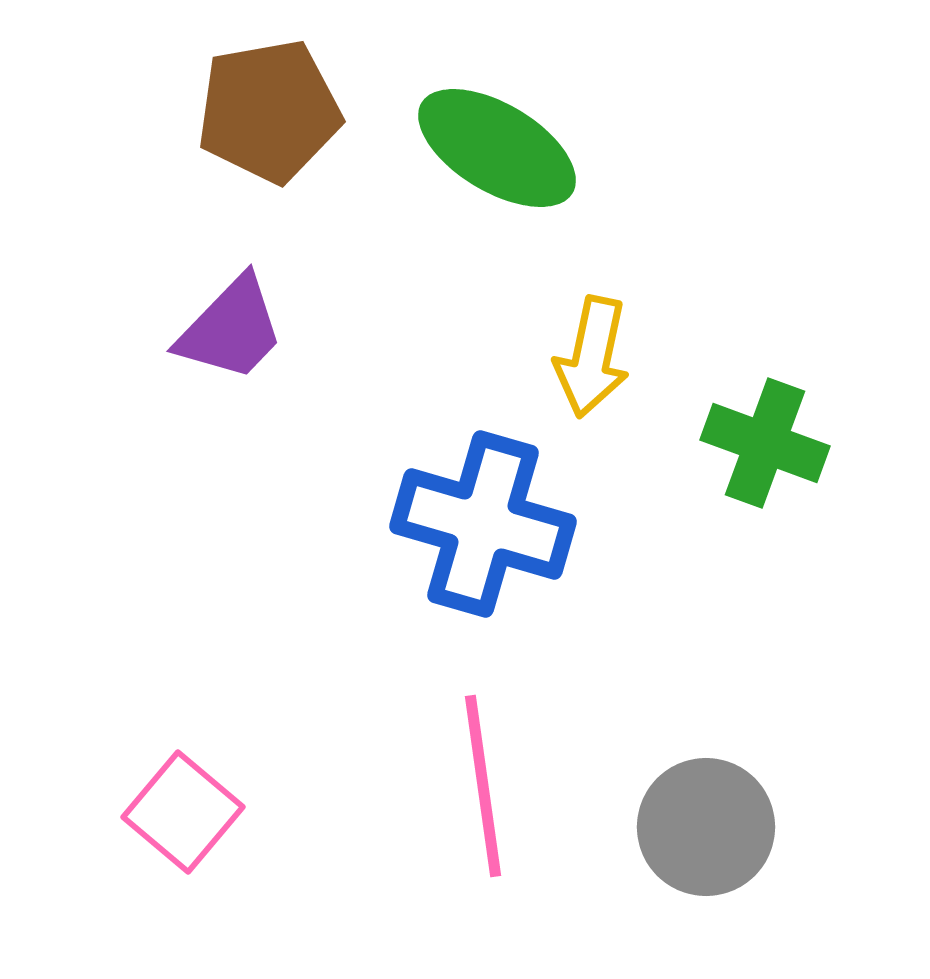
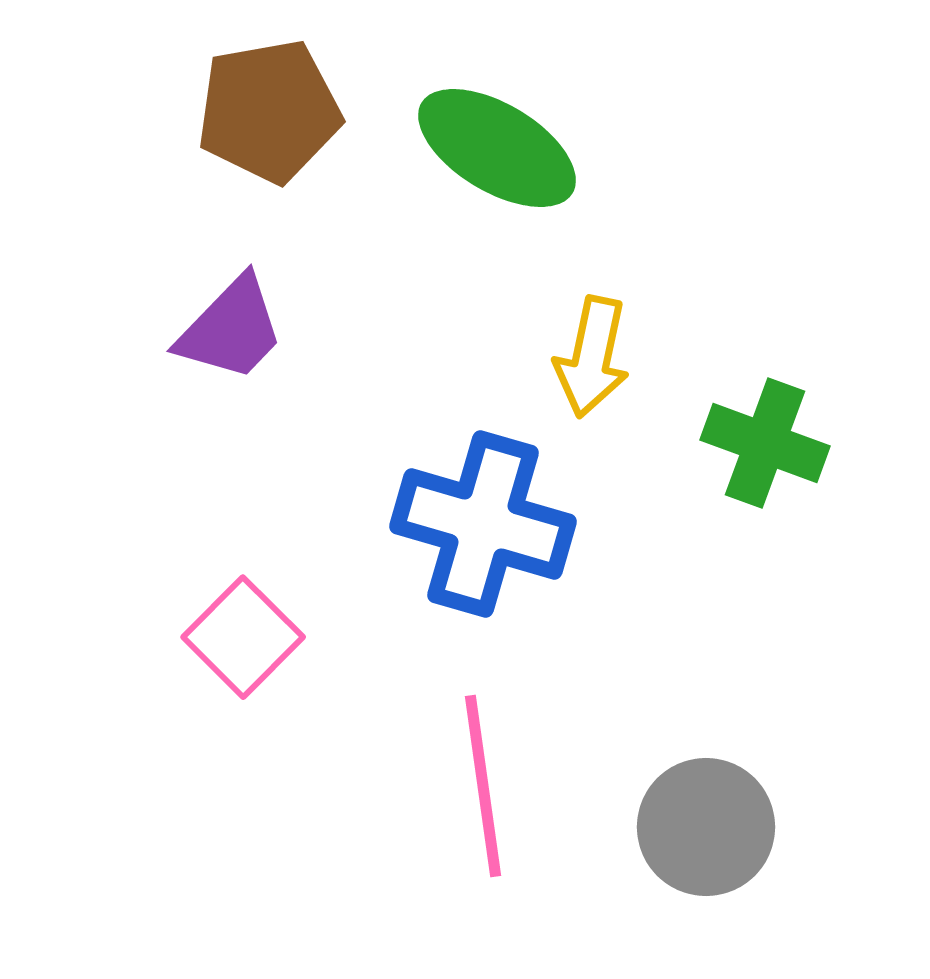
pink square: moved 60 px right, 175 px up; rotated 5 degrees clockwise
